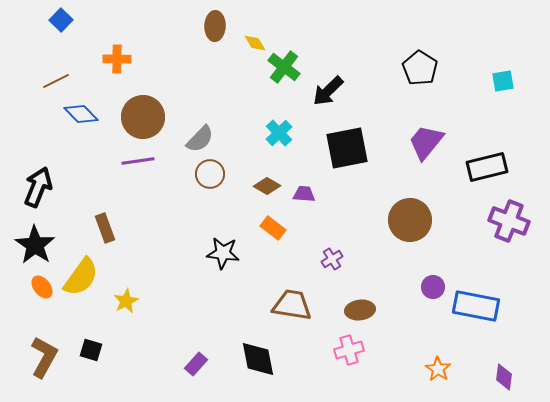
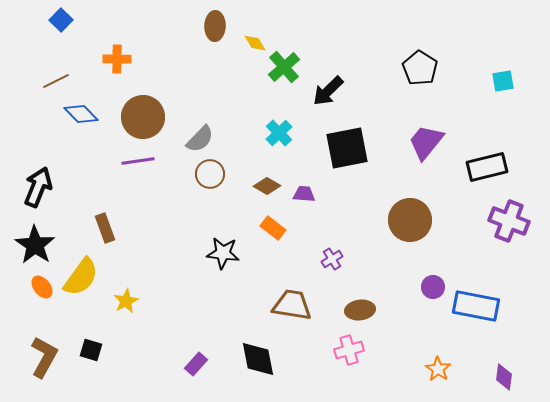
green cross at (284, 67): rotated 12 degrees clockwise
